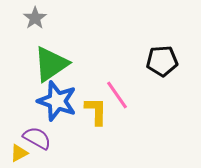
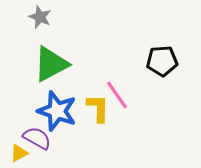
gray star: moved 5 px right, 1 px up; rotated 15 degrees counterclockwise
green triangle: rotated 6 degrees clockwise
blue star: moved 10 px down
yellow L-shape: moved 2 px right, 3 px up
